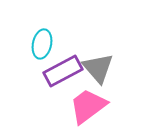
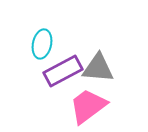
gray triangle: rotated 44 degrees counterclockwise
